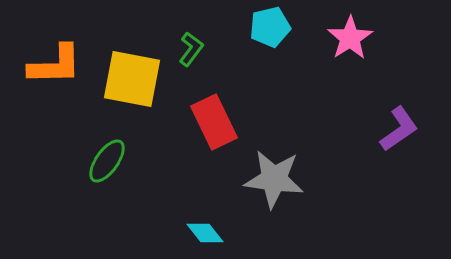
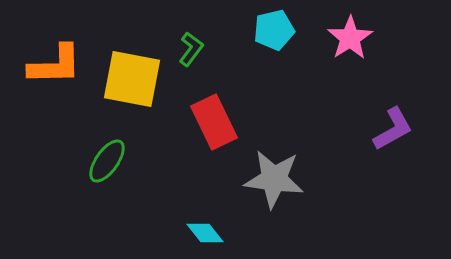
cyan pentagon: moved 4 px right, 3 px down
purple L-shape: moved 6 px left; rotated 6 degrees clockwise
